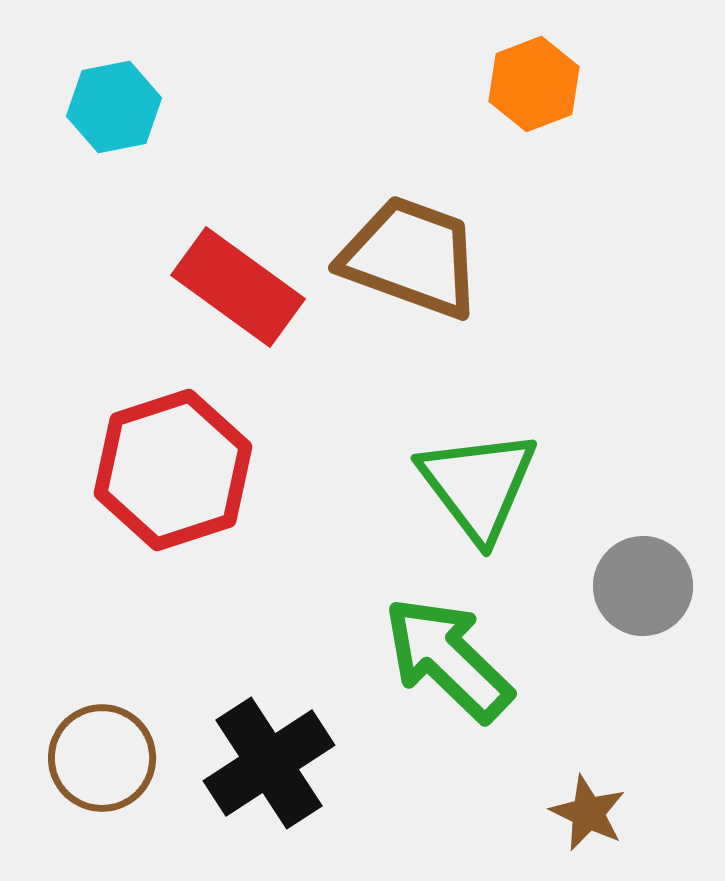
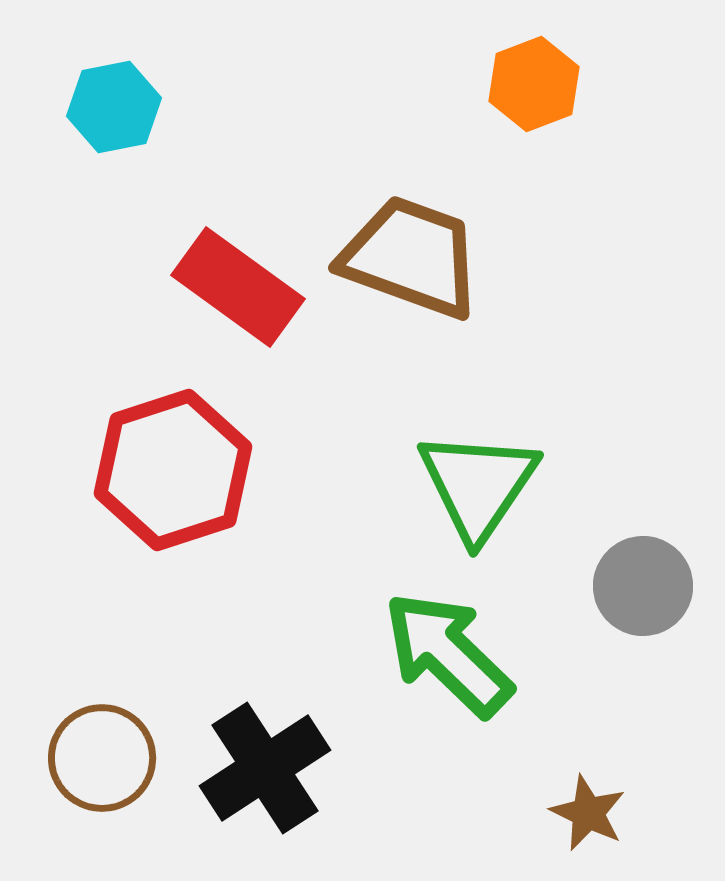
green triangle: rotated 11 degrees clockwise
green arrow: moved 5 px up
black cross: moved 4 px left, 5 px down
